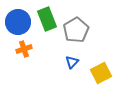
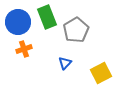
green rectangle: moved 2 px up
blue triangle: moved 7 px left, 1 px down
